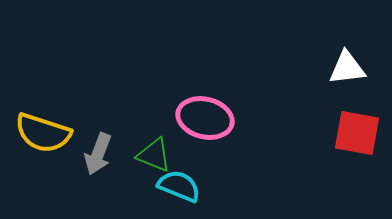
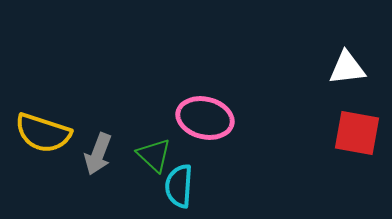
green triangle: rotated 21 degrees clockwise
cyan semicircle: rotated 108 degrees counterclockwise
